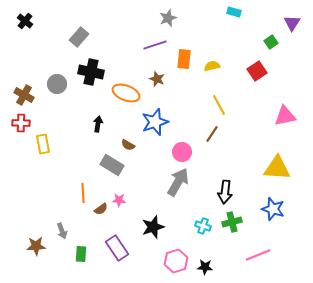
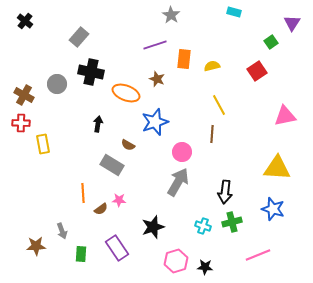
gray star at (168, 18): moved 3 px right, 3 px up; rotated 18 degrees counterclockwise
brown line at (212, 134): rotated 30 degrees counterclockwise
